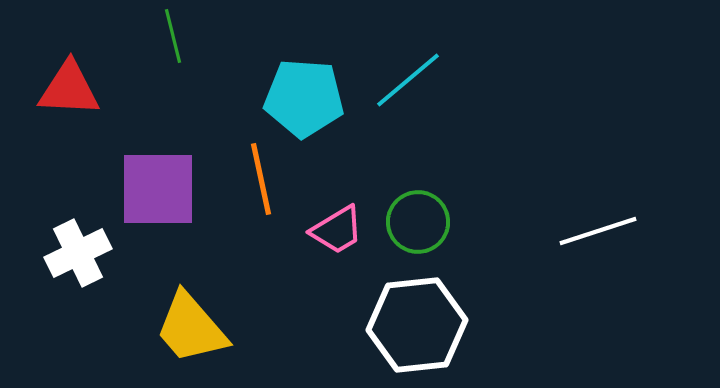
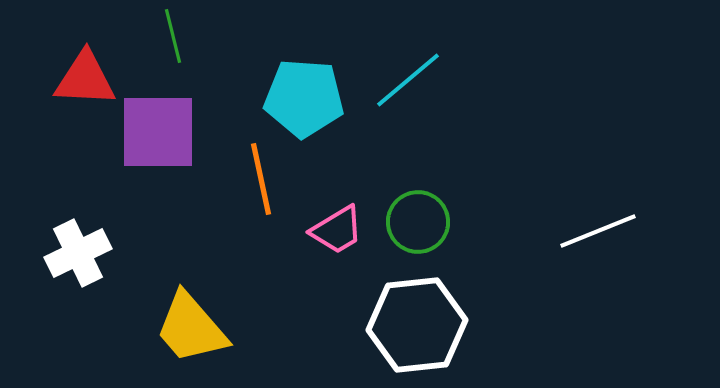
red triangle: moved 16 px right, 10 px up
purple square: moved 57 px up
white line: rotated 4 degrees counterclockwise
